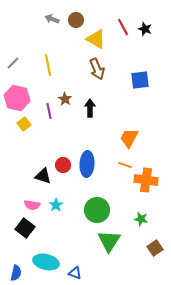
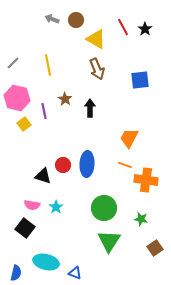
black star: rotated 16 degrees clockwise
purple line: moved 5 px left
cyan star: moved 2 px down
green circle: moved 7 px right, 2 px up
